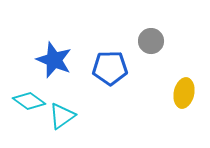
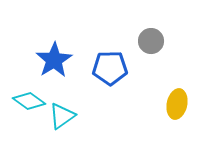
blue star: rotated 18 degrees clockwise
yellow ellipse: moved 7 px left, 11 px down
